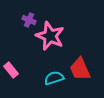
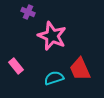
purple cross: moved 1 px left, 8 px up
pink star: moved 2 px right
pink rectangle: moved 5 px right, 4 px up
